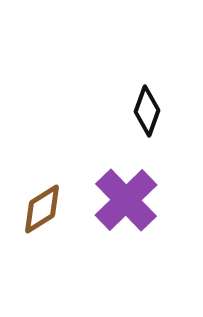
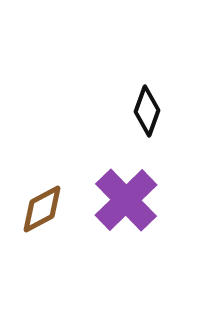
brown diamond: rotated 4 degrees clockwise
